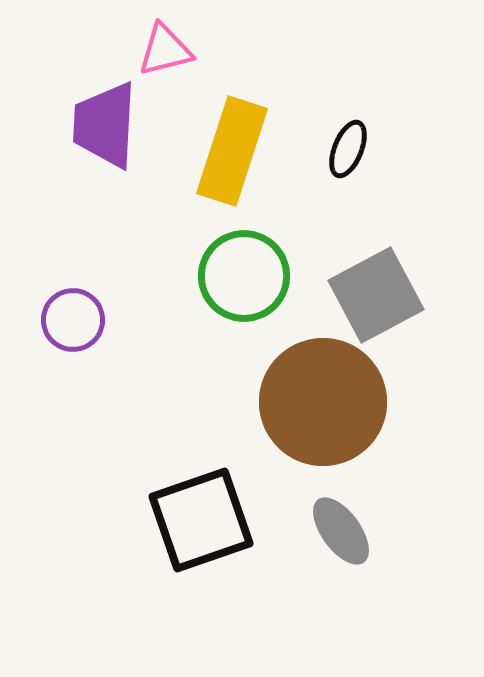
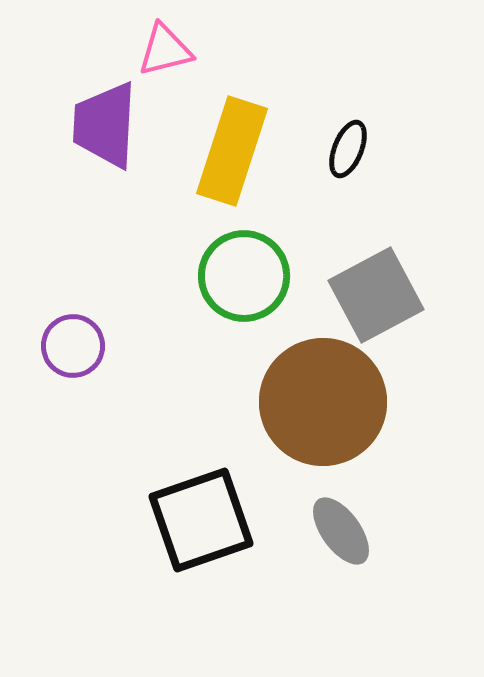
purple circle: moved 26 px down
